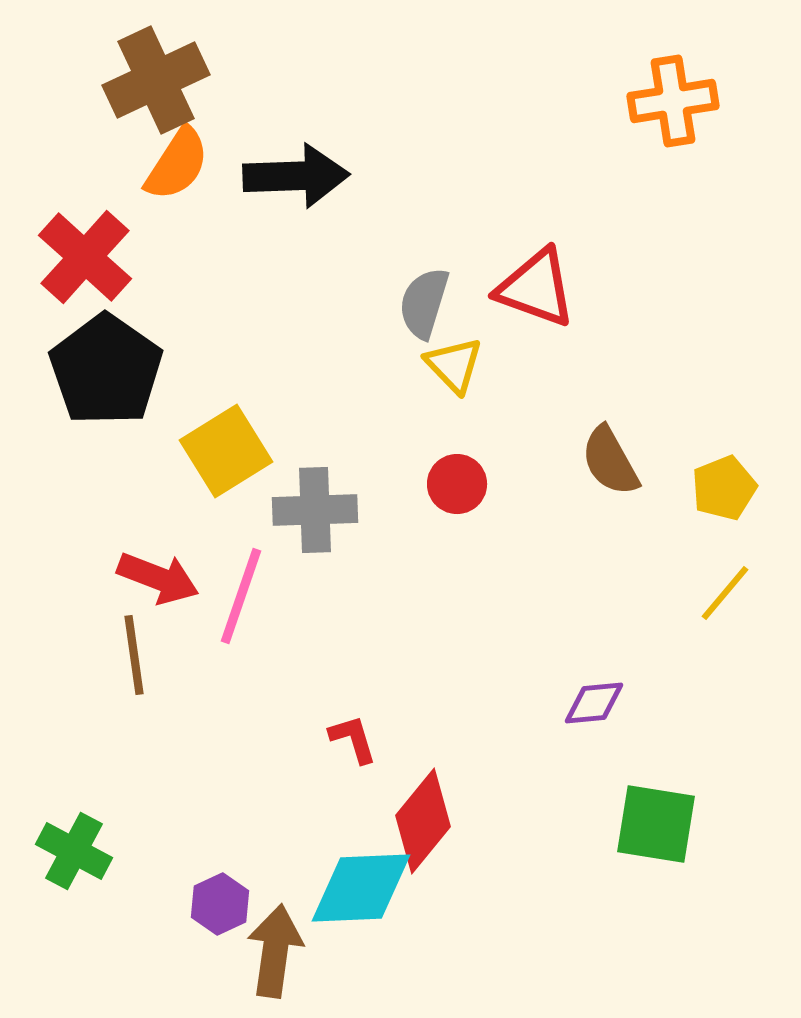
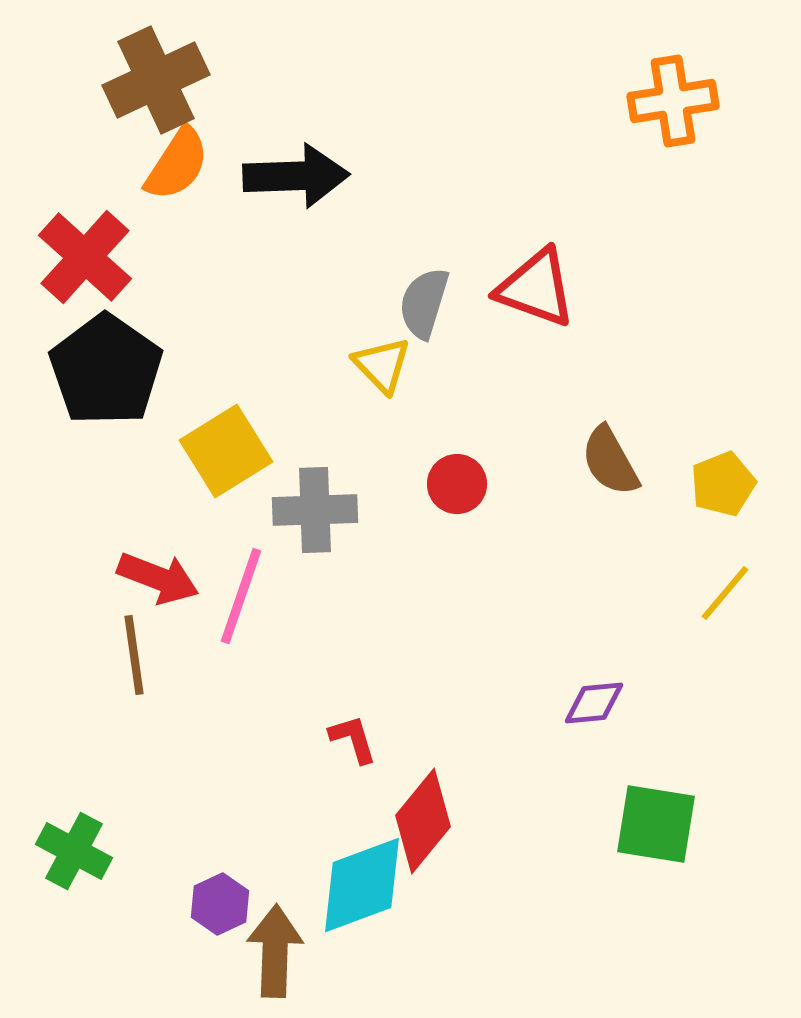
yellow triangle: moved 72 px left
yellow pentagon: moved 1 px left, 4 px up
cyan diamond: moved 1 px right, 3 px up; rotated 18 degrees counterclockwise
brown arrow: rotated 6 degrees counterclockwise
